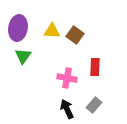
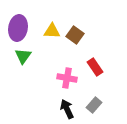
red rectangle: rotated 36 degrees counterclockwise
